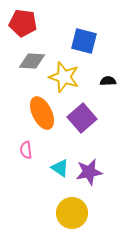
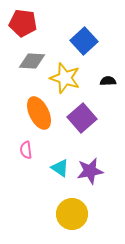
blue square: rotated 32 degrees clockwise
yellow star: moved 1 px right, 1 px down
orange ellipse: moved 3 px left
purple star: moved 1 px right, 1 px up
yellow circle: moved 1 px down
